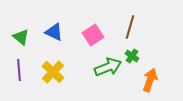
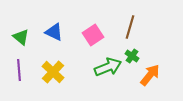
orange arrow: moved 5 px up; rotated 20 degrees clockwise
